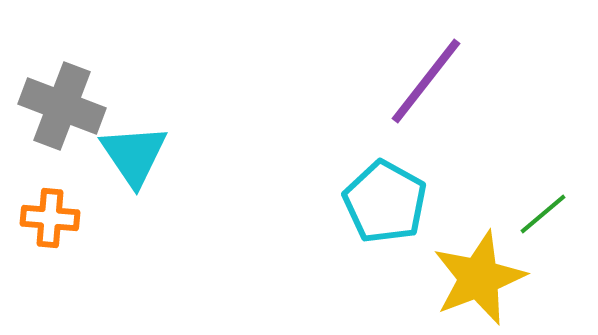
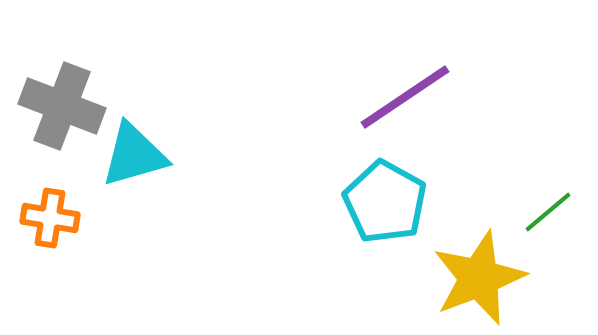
purple line: moved 21 px left, 16 px down; rotated 18 degrees clockwise
cyan triangle: rotated 48 degrees clockwise
green line: moved 5 px right, 2 px up
orange cross: rotated 4 degrees clockwise
